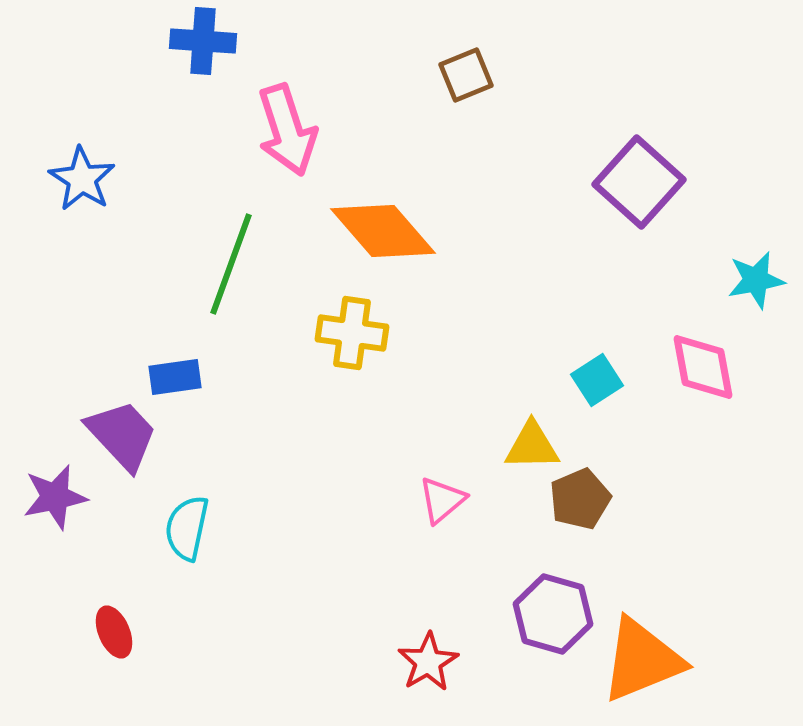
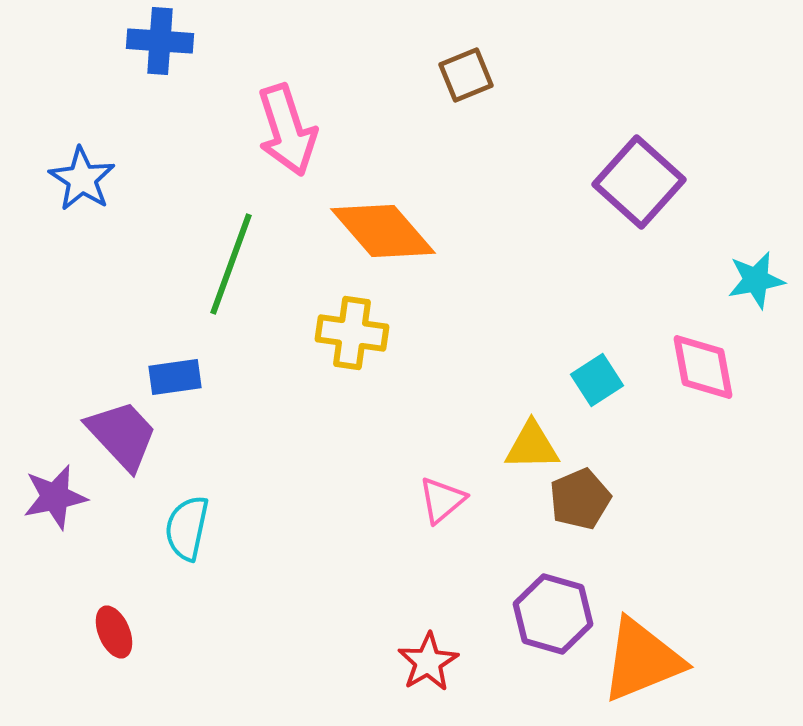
blue cross: moved 43 px left
